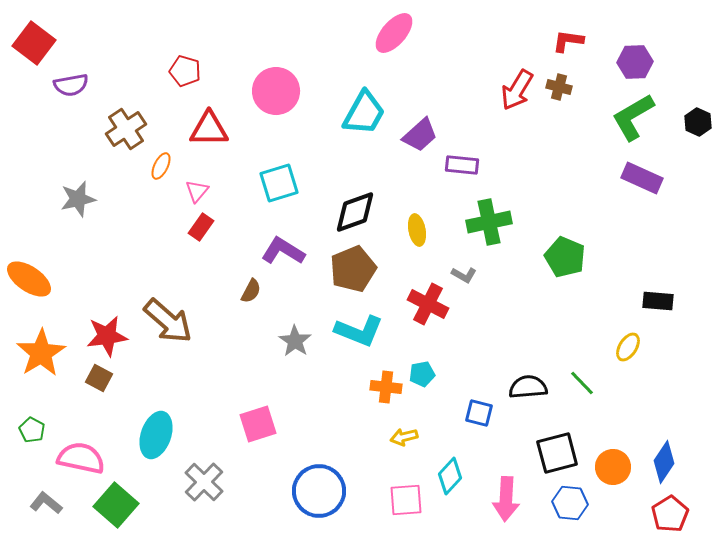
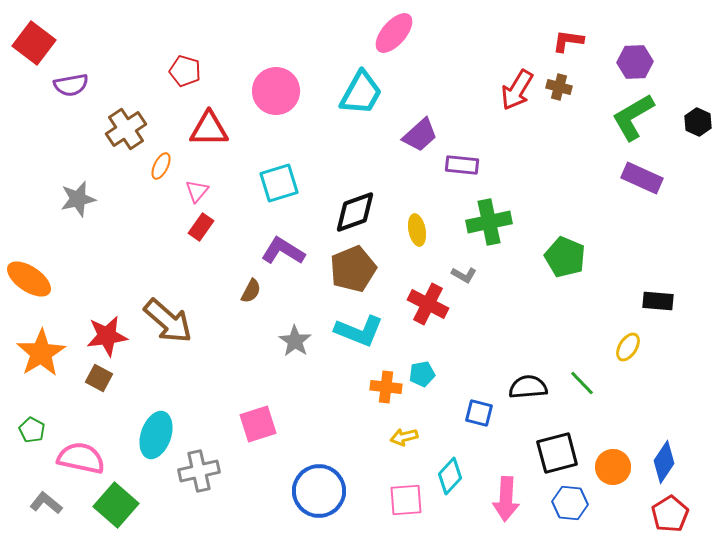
cyan trapezoid at (364, 113): moved 3 px left, 20 px up
gray cross at (204, 482): moved 5 px left, 11 px up; rotated 33 degrees clockwise
